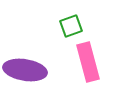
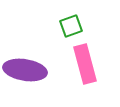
pink rectangle: moved 3 px left, 2 px down
